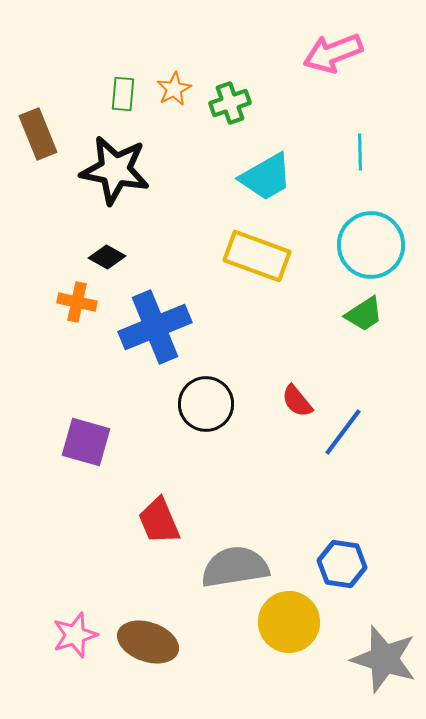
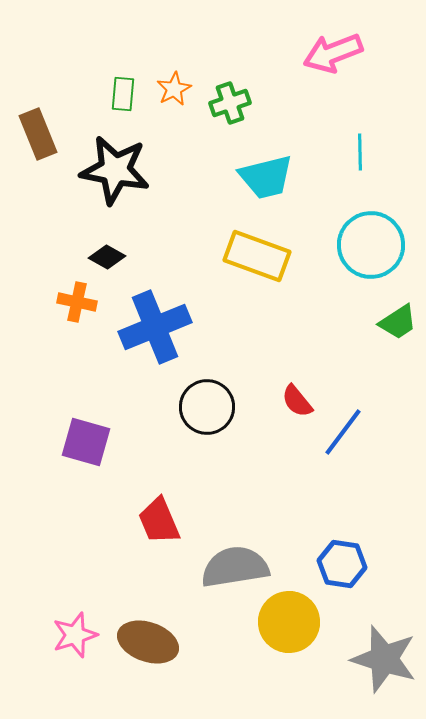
cyan trapezoid: rotated 16 degrees clockwise
green trapezoid: moved 34 px right, 8 px down
black circle: moved 1 px right, 3 px down
